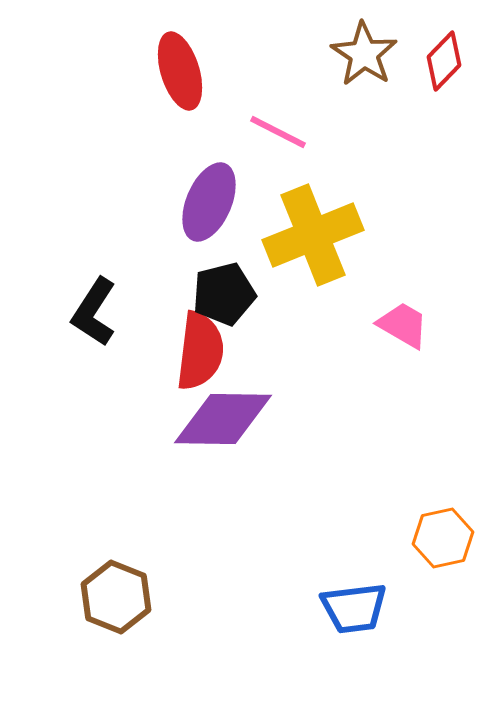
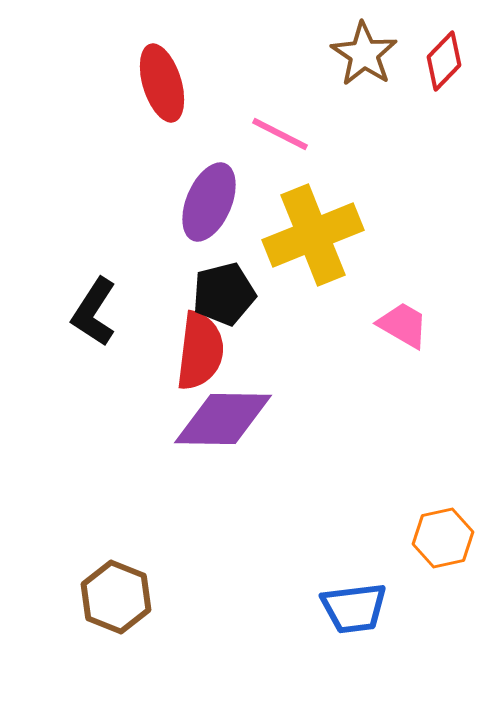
red ellipse: moved 18 px left, 12 px down
pink line: moved 2 px right, 2 px down
